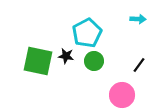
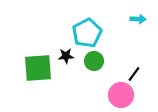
black star: rotated 14 degrees counterclockwise
green square: moved 7 px down; rotated 16 degrees counterclockwise
black line: moved 5 px left, 9 px down
pink circle: moved 1 px left
